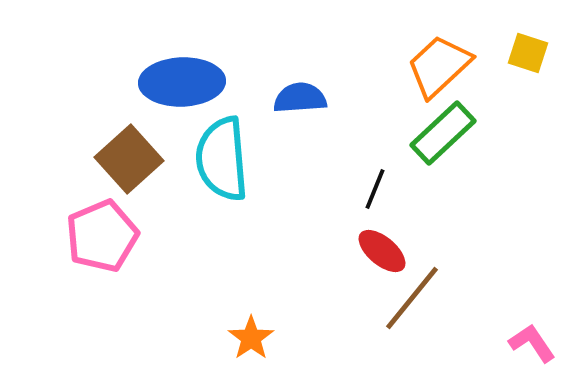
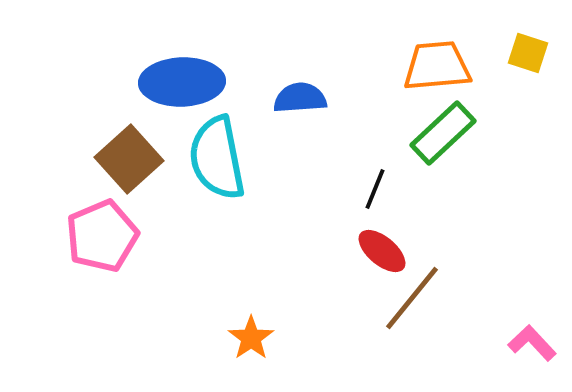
orange trapezoid: moved 2 px left; rotated 38 degrees clockwise
cyan semicircle: moved 5 px left, 1 px up; rotated 6 degrees counterclockwise
pink L-shape: rotated 9 degrees counterclockwise
